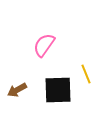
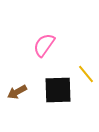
yellow line: rotated 18 degrees counterclockwise
brown arrow: moved 2 px down
